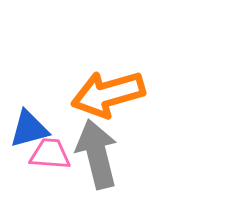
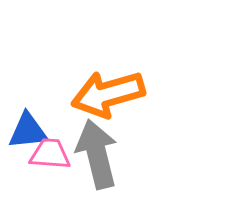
blue triangle: moved 1 px left, 2 px down; rotated 9 degrees clockwise
